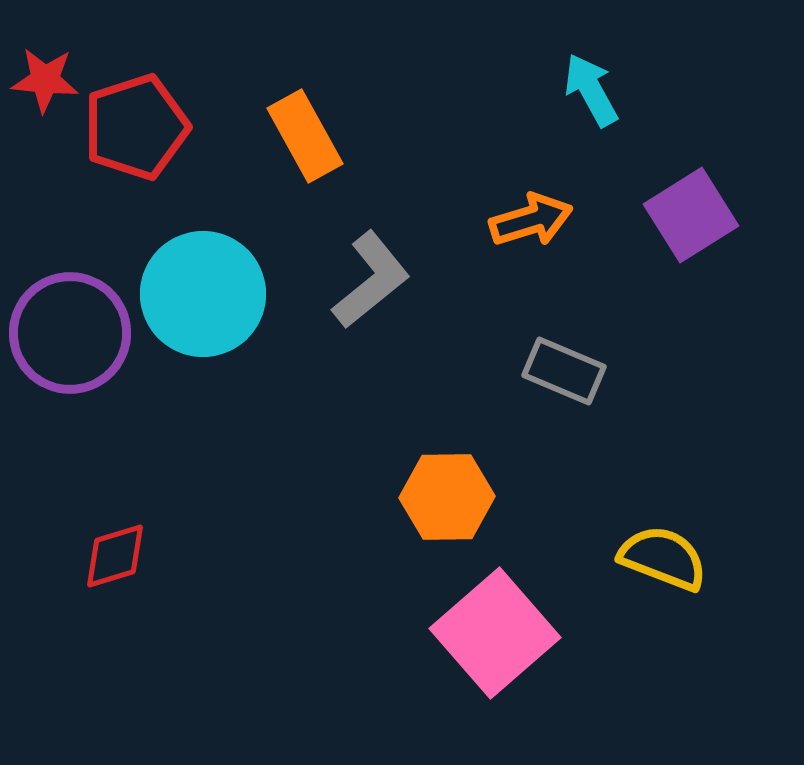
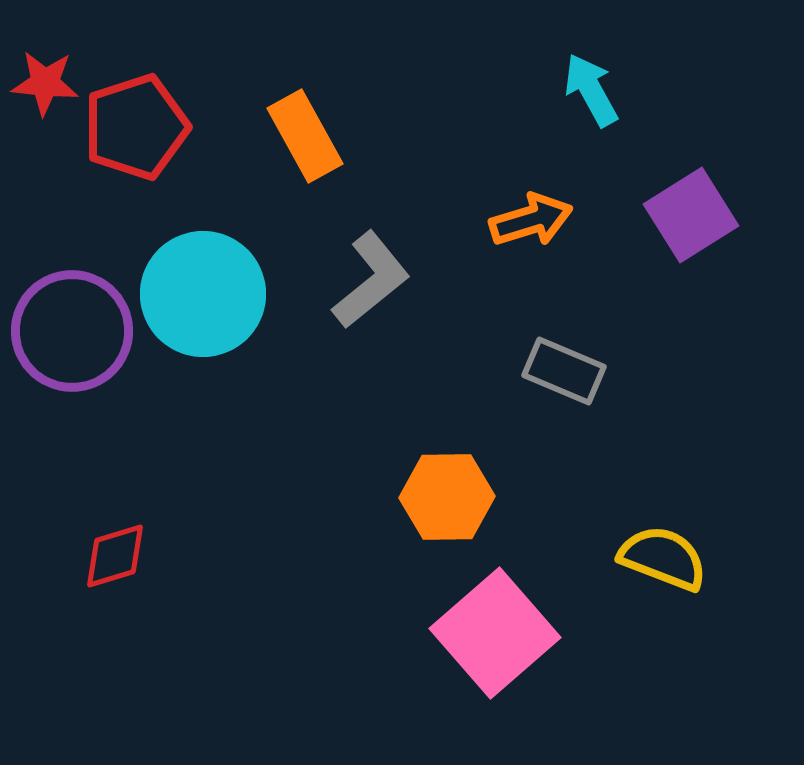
red star: moved 3 px down
purple circle: moved 2 px right, 2 px up
